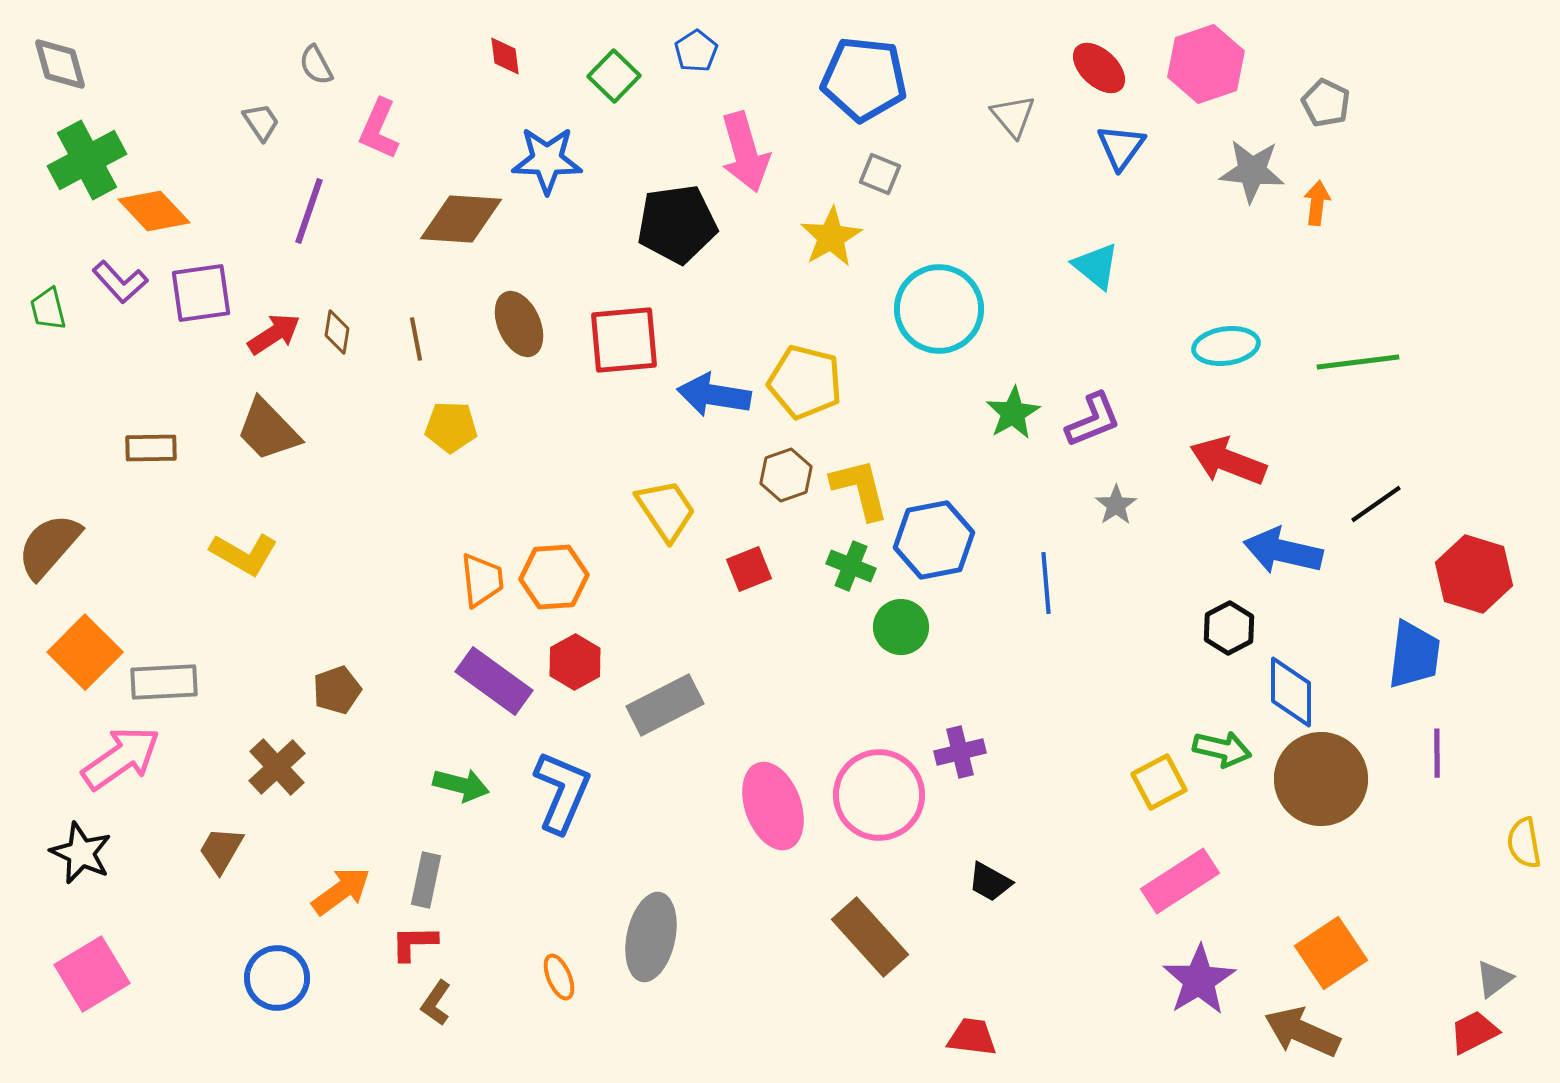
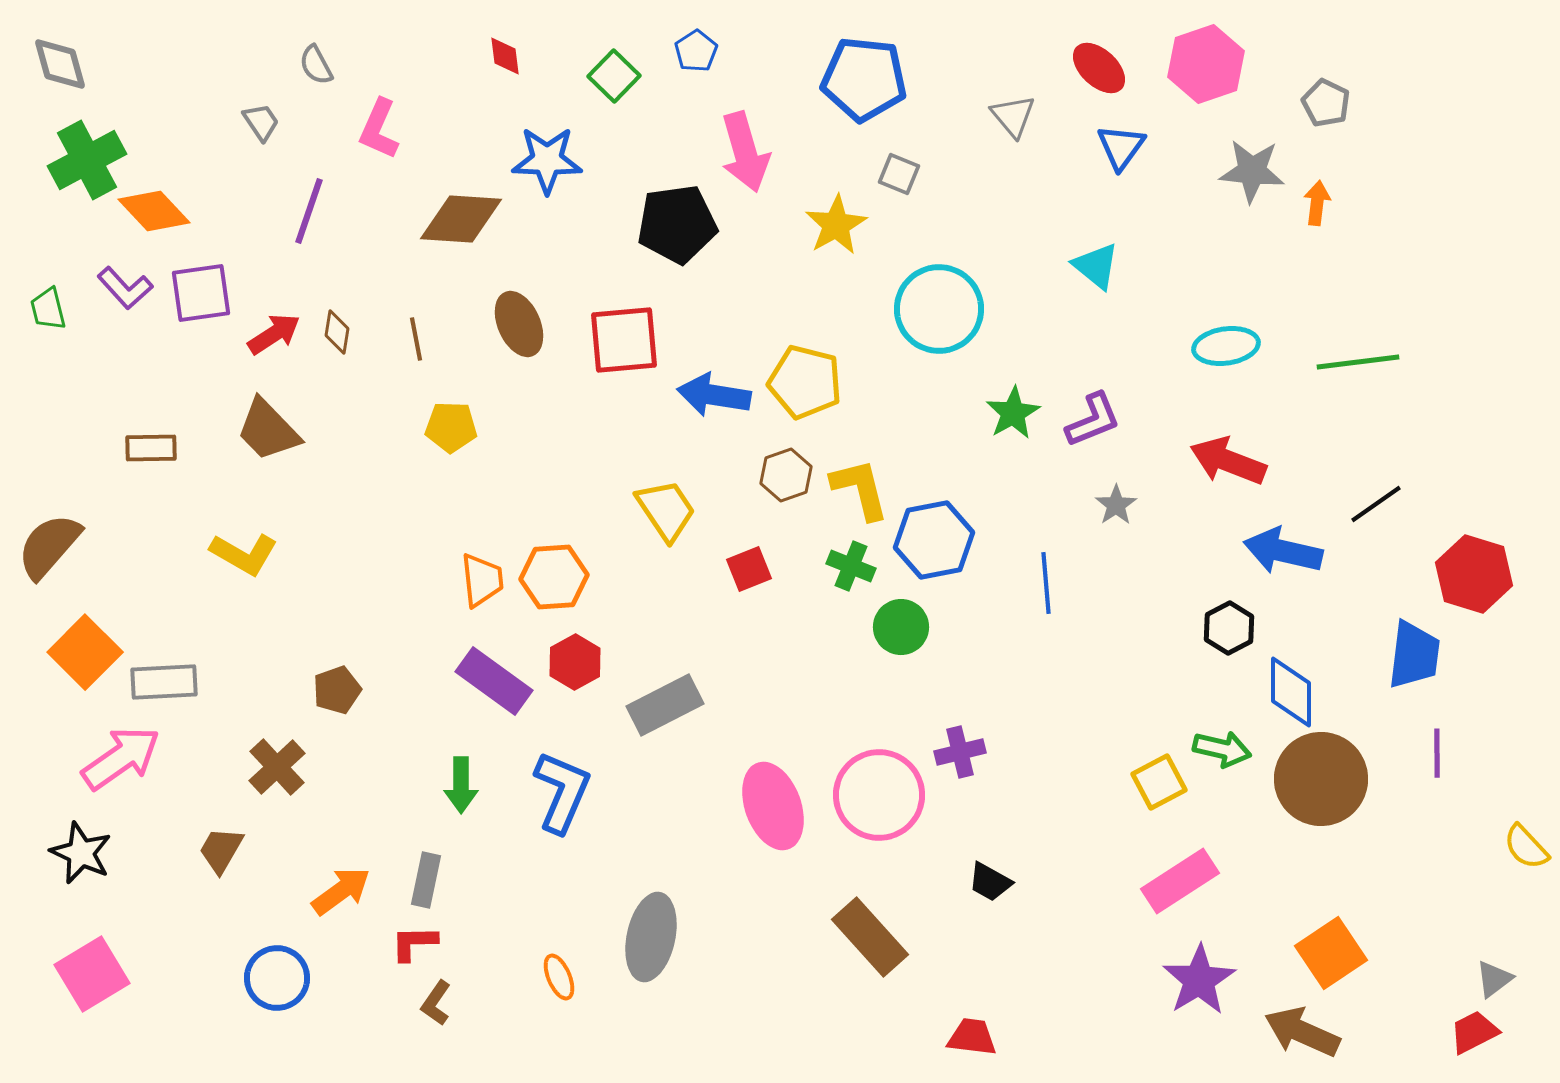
gray square at (880, 174): moved 19 px right
yellow star at (831, 237): moved 5 px right, 12 px up
purple L-shape at (120, 282): moved 5 px right, 6 px down
green arrow at (461, 785): rotated 76 degrees clockwise
yellow semicircle at (1524, 843): moved 2 px right, 4 px down; rotated 33 degrees counterclockwise
